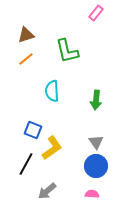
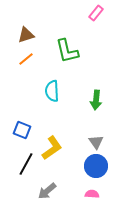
blue square: moved 11 px left
